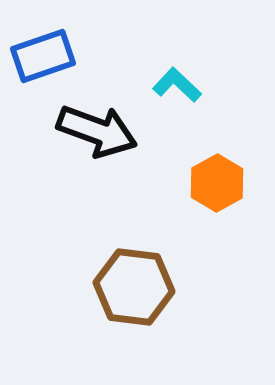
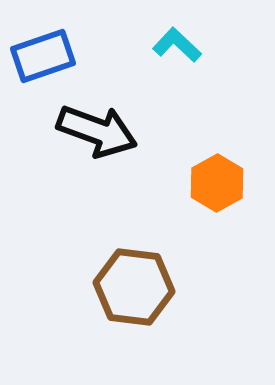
cyan L-shape: moved 40 px up
